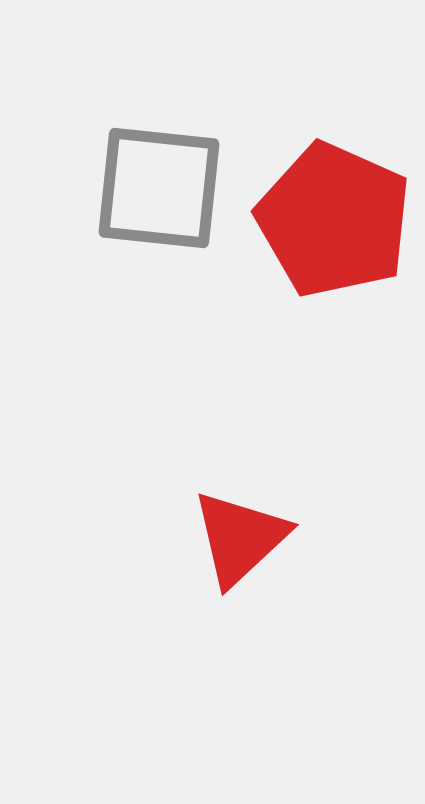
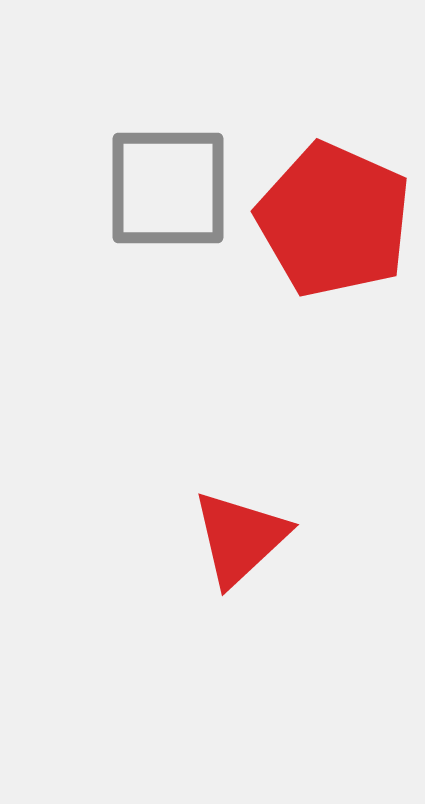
gray square: moved 9 px right; rotated 6 degrees counterclockwise
